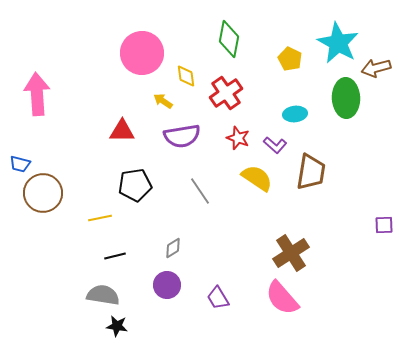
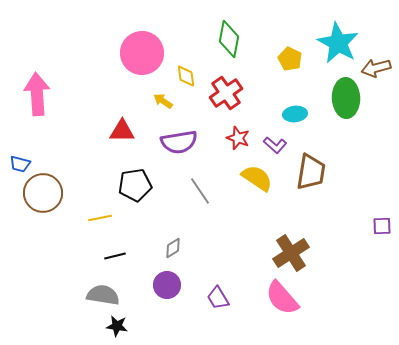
purple semicircle: moved 3 px left, 6 px down
purple square: moved 2 px left, 1 px down
